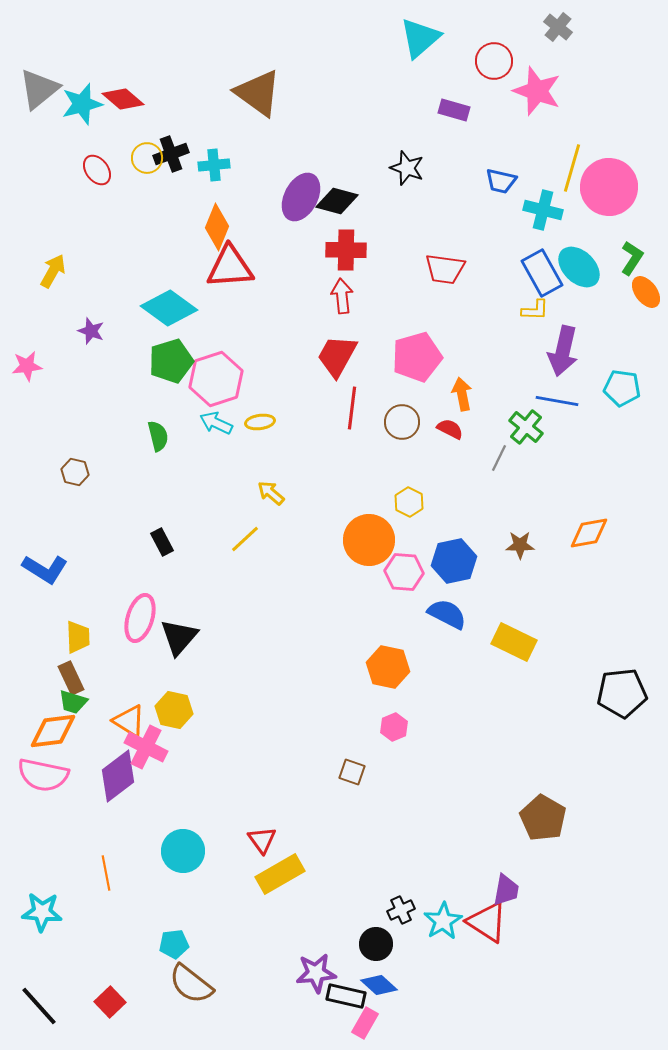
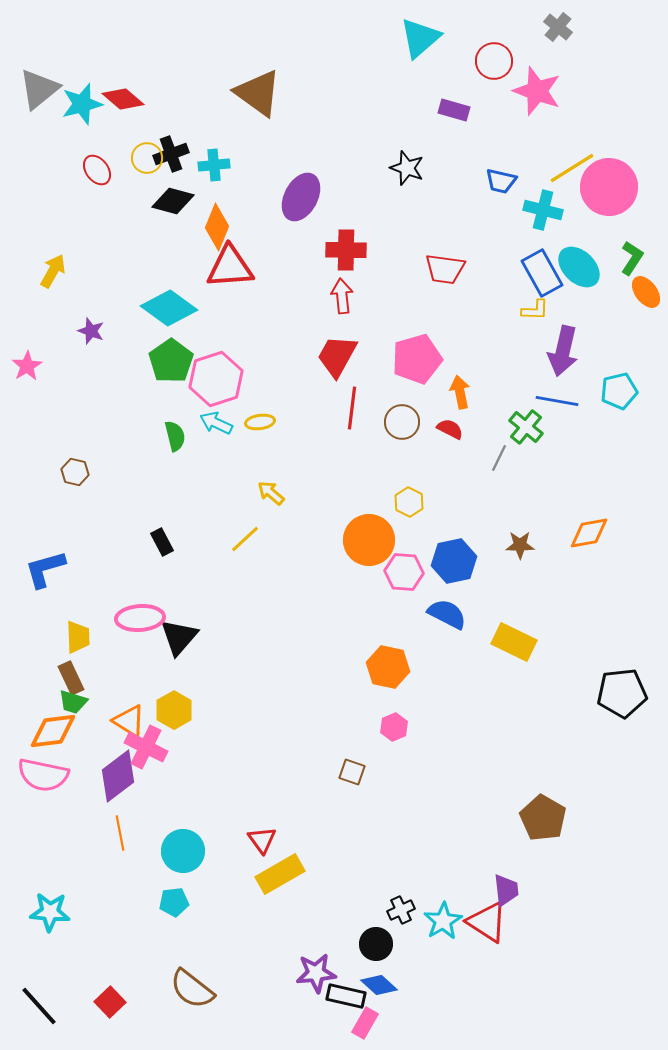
yellow line at (572, 168): rotated 42 degrees clockwise
black diamond at (337, 201): moved 164 px left
pink pentagon at (417, 357): moved 2 px down
green pentagon at (171, 361): rotated 18 degrees counterclockwise
pink star at (27, 366): rotated 24 degrees counterclockwise
cyan pentagon at (622, 388): moved 3 px left, 3 px down; rotated 21 degrees counterclockwise
orange arrow at (462, 394): moved 2 px left, 2 px up
green semicircle at (158, 436): moved 17 px right
blue L-shape at (45, 569): rotated 132 degrees clockwise
pink ellipse at (140, 618): rotated 69 degrees clockwise
yellow hexagon at (174, 710): rotated 18 degrees clockwise
orange line at (106, 873): moved 14 px right, 40 px up
purple trapezoid at (506, 890): rotated 16 degrees counterclockwise
cyan star at (42, 912): moved 8 px right
cyan pentagon at (174, 944): moved 42 px up
brown semicircle at (191, 984): moved 1 px right, 5 px down
